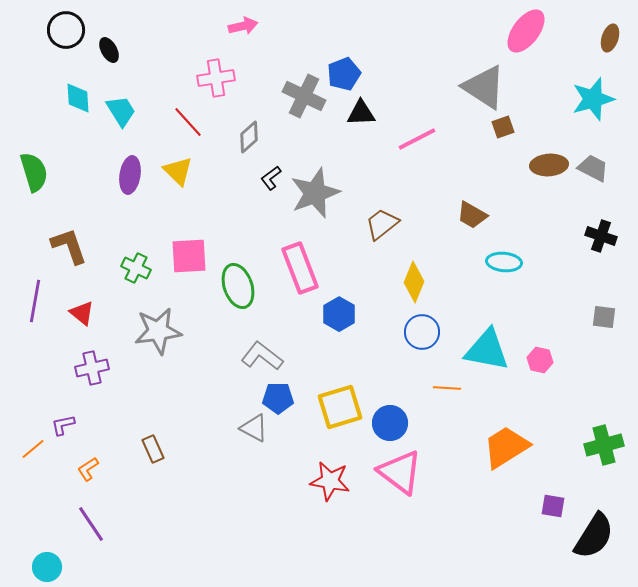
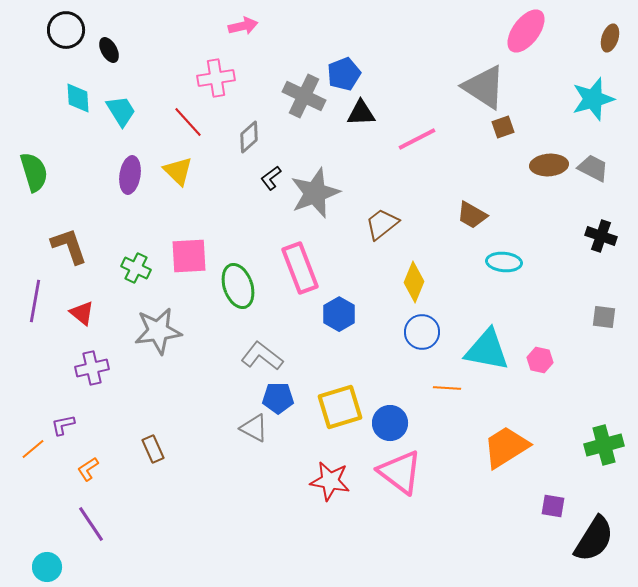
black semicircle at (594, 536): moved 3 px down
